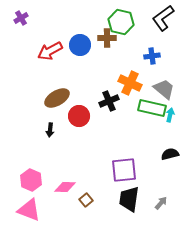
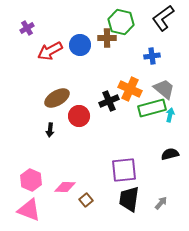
purple cross: moved 6 px right, 10 px down
orange cross: moved 6 px down
green rectangle: rotated 28 degrees counterclockwise
